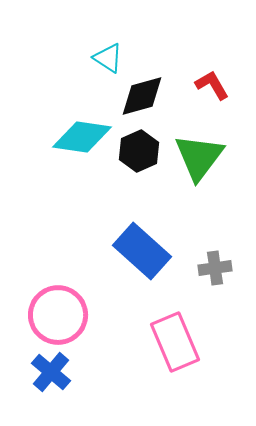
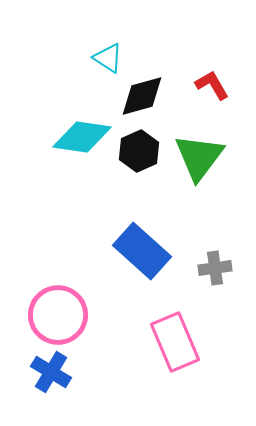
blue cross: rotated 9 degrees counterclockwise
